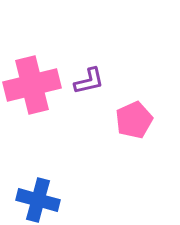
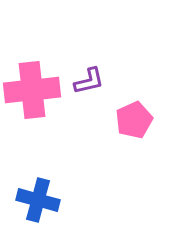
pink cross: moved 5 px down; rotated 8 degrees clockwise
